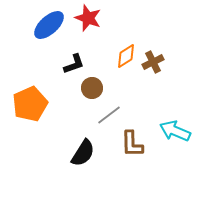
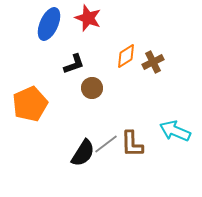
blue ellipse: moved 1 px up; rotated 24 degrees counterclockwise
gray line: moved 3 px left, 29 px down
